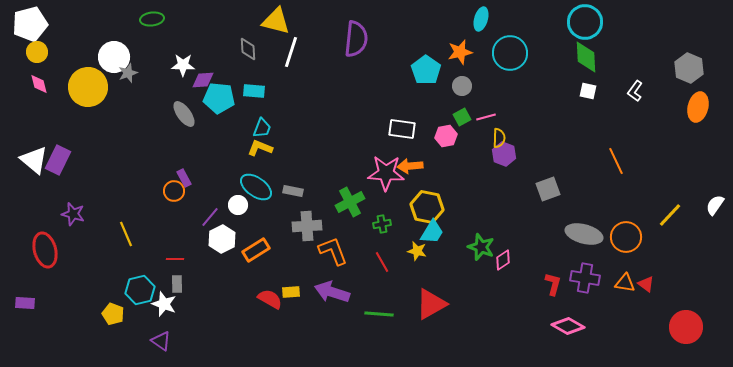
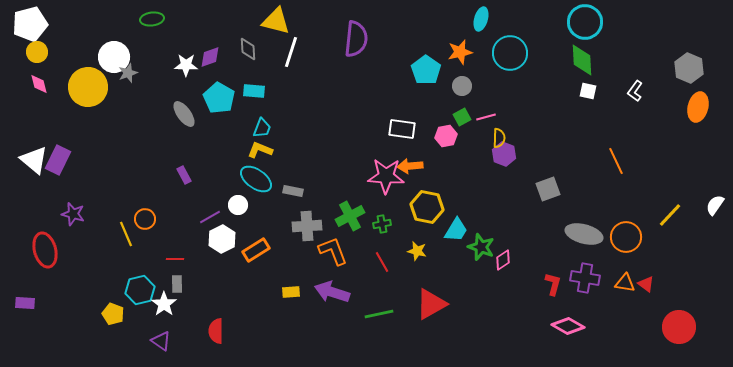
green diamond at (586, 57): moved 4 px left, 3 px down
white star at (183, 65): moved 3 px right
purple diamond at (203, 80): moved 7 px right, 23 px up; rotated 15 degrees counterclockwise
cyan pentagon at (219, 98): rotated 24 degrees clockwise
yellow L-shape at (260, 148): moved 2 px down
pink star at (386, 173): moved 3 px down
purple rectangle at (184, 178): moved 3 px up
cyan ellipse at (256, 187): moved 8 px up
orange circle at (174, 191): moved 29 px left, 28 px down
green cross at (350, 202): moved 14 px down
purple line at (210, 217): rotated 20 degrees clockwise
cyan trapezoid at (432, 232): moved 24 px right, 2 px up
red semicircle at (270, 299): moved 54 px left, 32 px down; rotated 120 degrees counterclockwise
white star at (164, 304): rotated 15 degrees clockwise
green line at (379, 314): rotated 16 degrees counterclockwise
red circle at (686, 327): moved 7 px left
